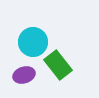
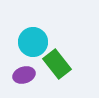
green rectangle: moved 1 px left, 1 px up
